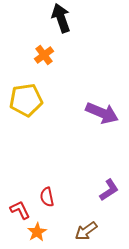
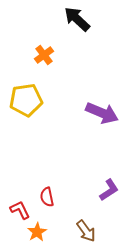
black arrow: moved 16 px right, 1 px down; rotated 28 degrees counterclockwise
brown arrow: rotated 90 degrees counterclockwise
